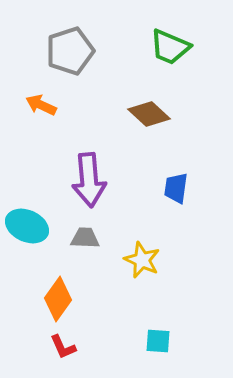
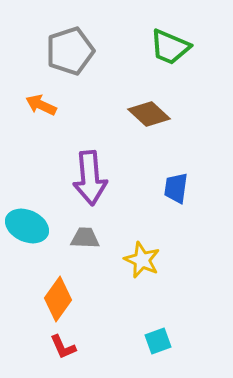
purple arrow: moved 1 px right, 2 px up
cyan square: rotated 24 degrees counterclockwise
